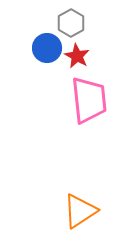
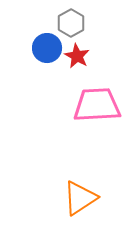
pink trapezoid: moved 8 px right, 5 px down; rotated 87 degrees counterclockwise
orange triangle: moved 13 px up
